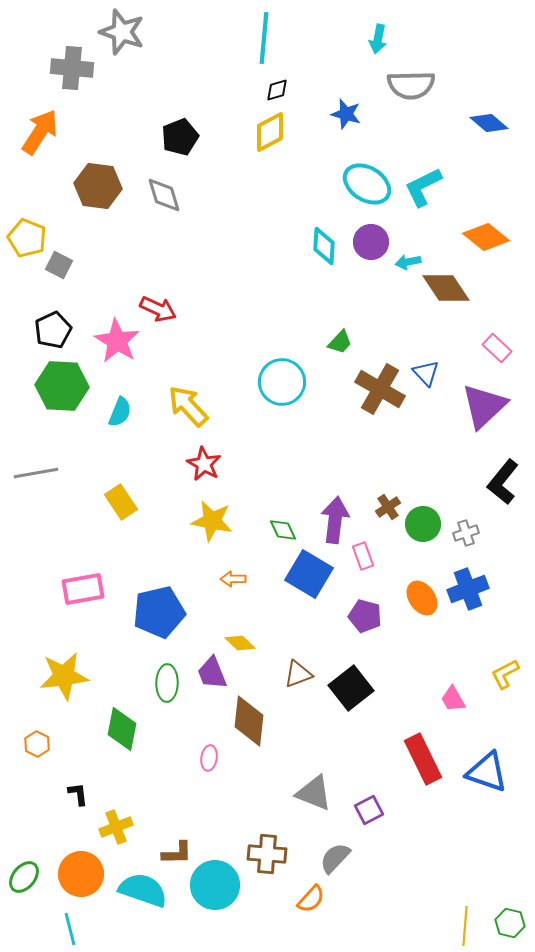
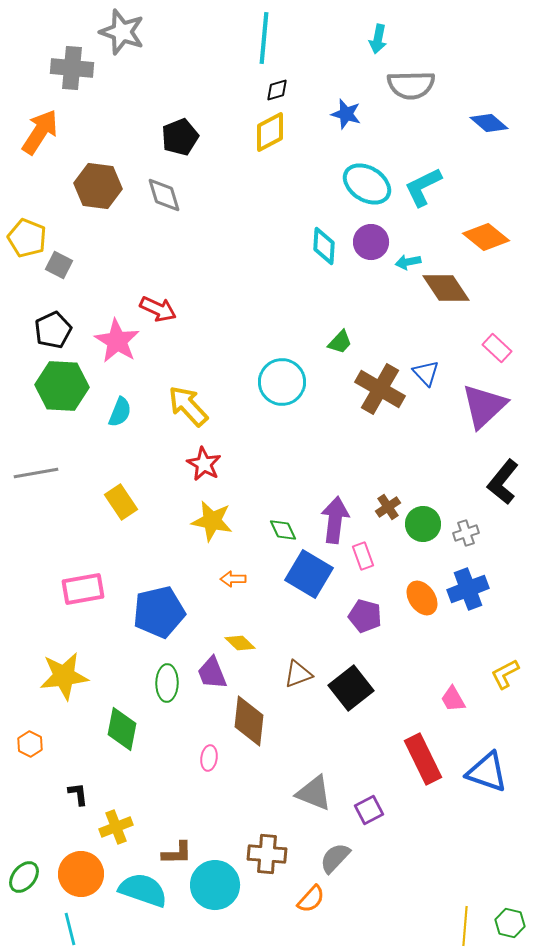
orange hexagon at (37, 744): moved 7 px left
